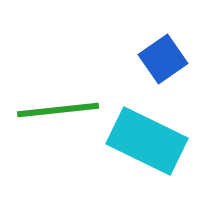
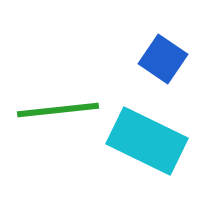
blue square: rotated 21 degrees counterclockwise
